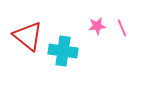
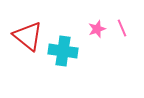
pink star: moved 3 px down; rotated 12 degrees counterclockwise
